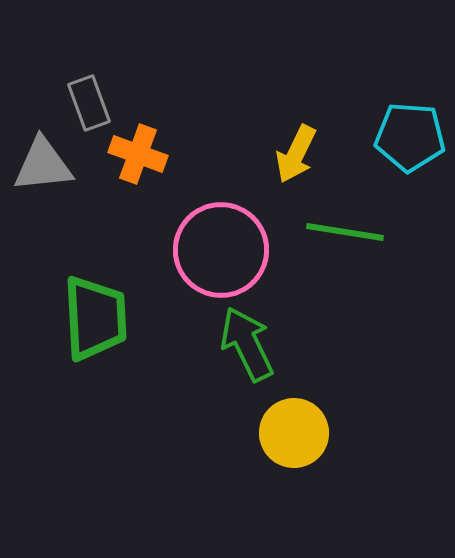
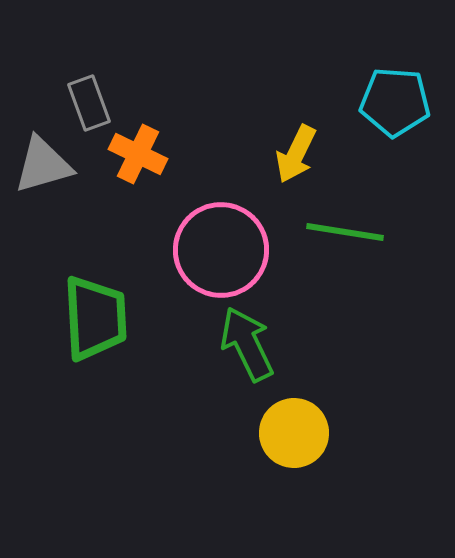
cyan pentagon: moved 15 px left, 35 px up
orange cross: rotated 6 degrees clockwise
gray triangle: rotated 10 degrees counterclockwise
